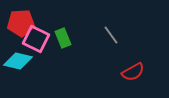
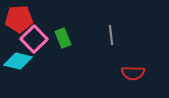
red pentagon: moved 2 px left, 4 px up
gray line: rotated 30 degrees clockwise
pink square: moved 2 px left; rotated 20 degrees clockwise
red semicircle: moved 1 px down; rotated 30 degrees clockwise
